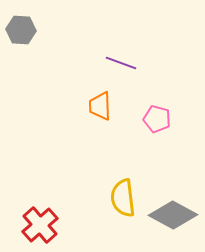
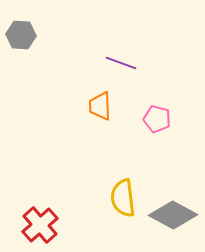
gray hexagon: moved 5 px down
